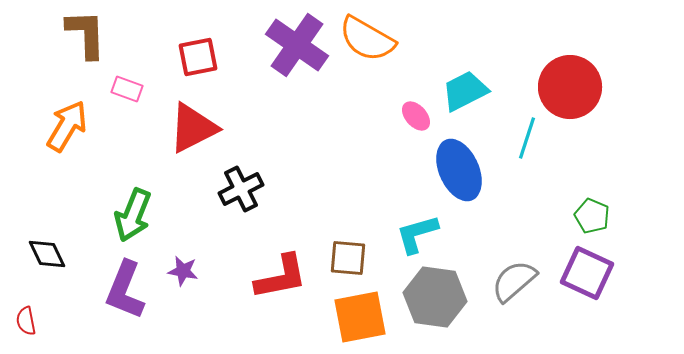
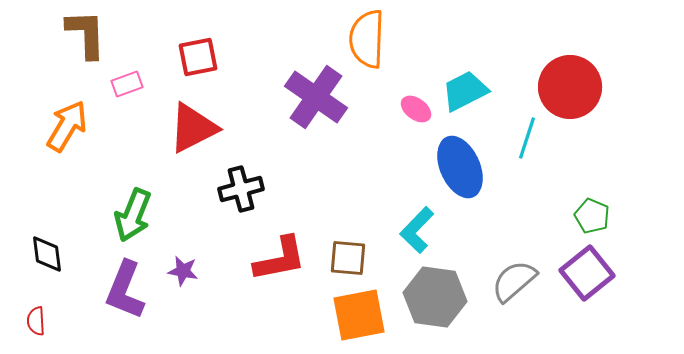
orange semicircle: rotated 62 degrees clockwise
purple cross: moved 19 px right, 52 px down
pink rectangle: moved 5 px up; rotated 40 degrees counterclockwise
pink ellipse: moved 7 px up; rotated 12 degrees counterclockwise
blue ellipse: moved 1 px right, 3 px up
black cross: rotated 12 degrees clockwise
cyan L-shape: moved 4 px up; rotated 30 degrees counterclockwise
black diamond: rotated 18 degrees clockwise
purple square: rotated 26 degrees clockwise
red L-shape: moved 1 px left, 18 px up
orange square: moved 1 px left, 2 px up
red semicircle: moved 10 px right; rotated 8 degrees clockwise
